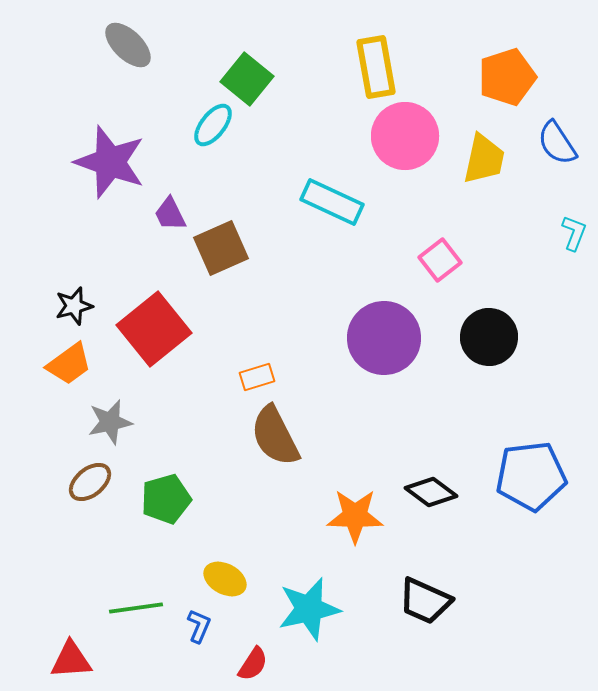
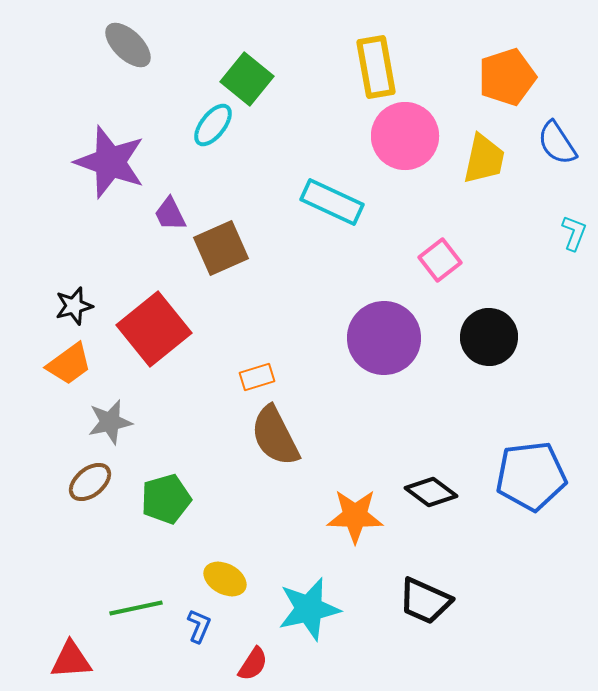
green line: rotated 4 degrees counterclockwise
